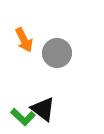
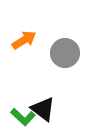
orange arrow: rotated 95 degrees counterclockwise
gray circle: moved 8 px right
